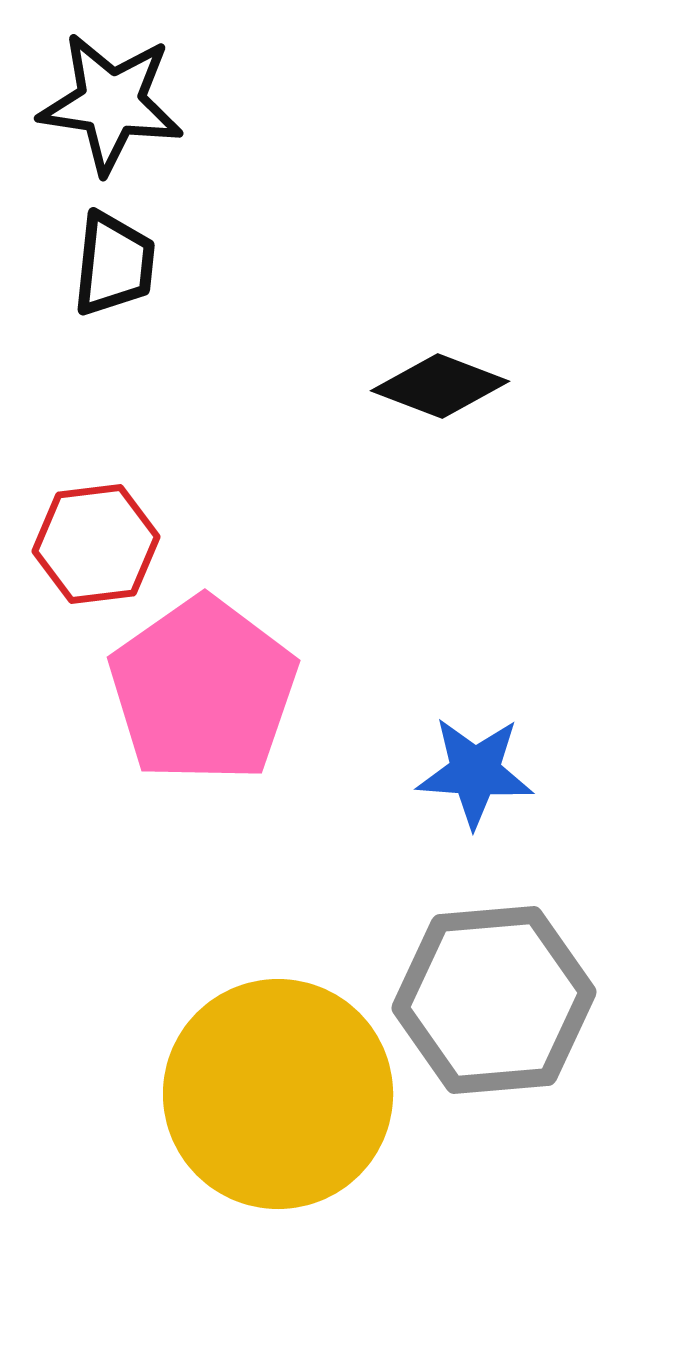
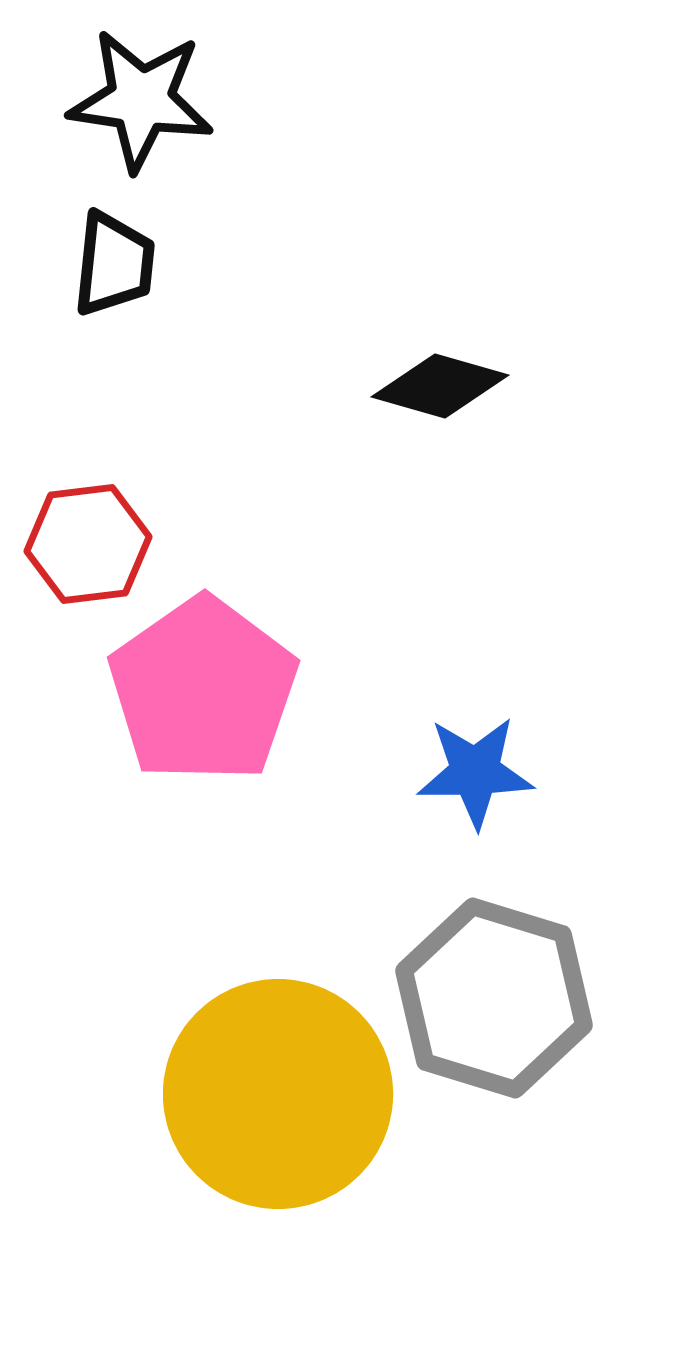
black star: moved 30 px right, 3 px up
black diamond: rotated 5 degrees counterclockwise
red hexagon: moved 8 px left
blue star: rotated 5 degrees counterclockwise
gray hexagon: moved 2 px up; rotated 22 degrees clockwise
